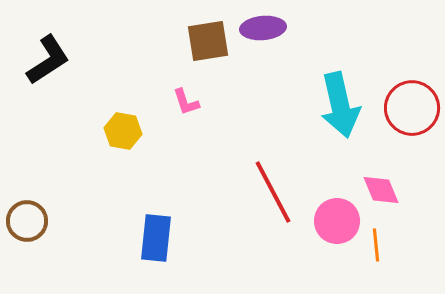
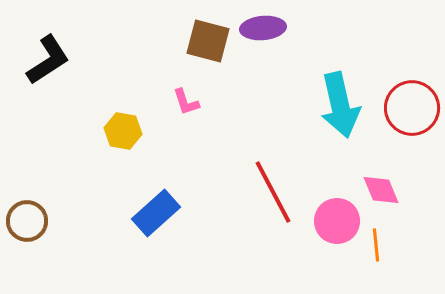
brown square: rotated 24 degrees clockwise
blue rectangle: moved 25 px up; rotated 42 degrees clockwise
